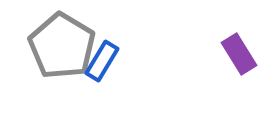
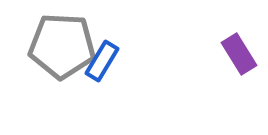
gray pentagon: rotated 28 degrees counterclockwise
